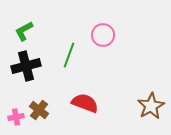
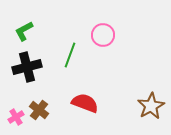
green line: moved 1 px right
black cross: moved 1 px right, 1 px down
pink cross: rotated 21 degrees counterclockwise
